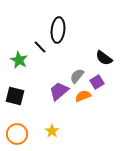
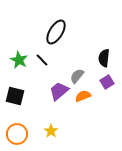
black ellipse: moved 2 px left, 2 px down; rotated 25 degrees clockwise
black line: moved 2 px right, 13 px down
black semicircle: rotated 60 degrees clockwise
purple square: moved 10 px right
yellow star: moved 1 px left
